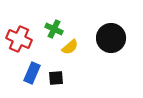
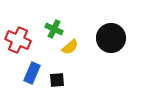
red cross: moved 1 px left, 1 px down
black square: moved 1 px right, 2 px down
